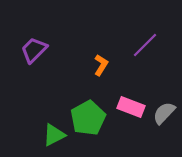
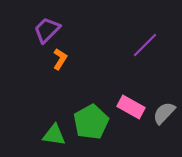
purple trapezoid: moved 13 px right, 20 px up
orange L-shape: moved 41 px left, 6 px up
pink rectangle: rotated 8 degrees clockwise
green pentagon: moved 3 px right, 4 px down
green triangle: rotated 35 degrees clockwise
